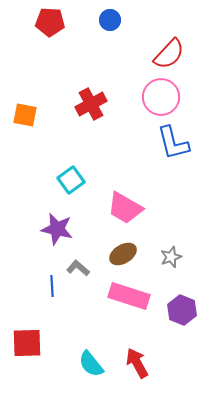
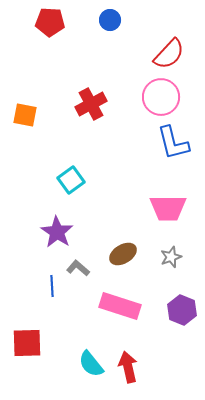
pink trapezoid: moved 43 px right; rotated 30 degrees counterclockwise
purple star: moved 3 px down; rotated 20 degrees clockwise
pink rectangle: moved 9 px left, 10 px down
red arrow: moved 9 px left, 4 px down; rotated 16 degrees clockwise
